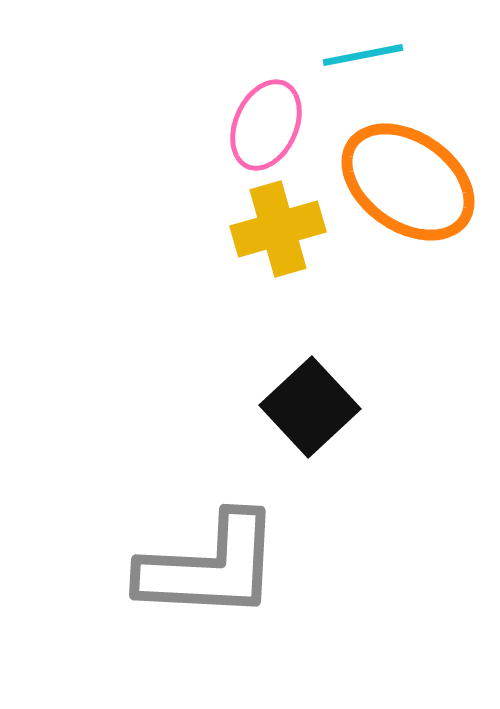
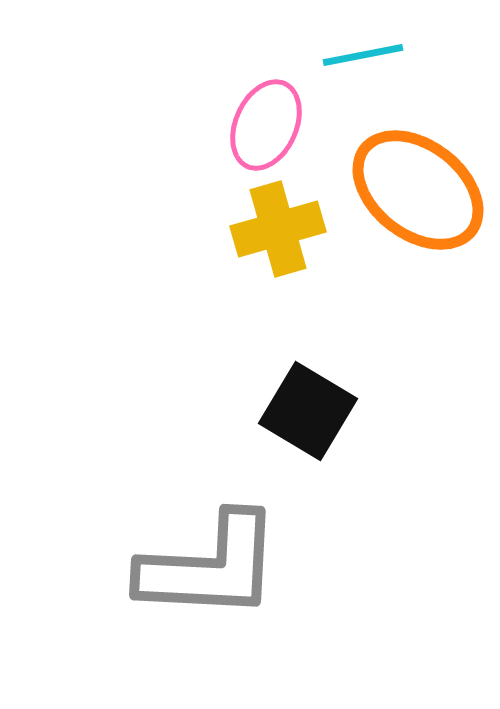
orange ellipse: moved 10 px right, 8 px down; rotated 3 degrees clockwise
black square: moved 2 px left, 4 px down; rotated 16 degrees counterclockwise
